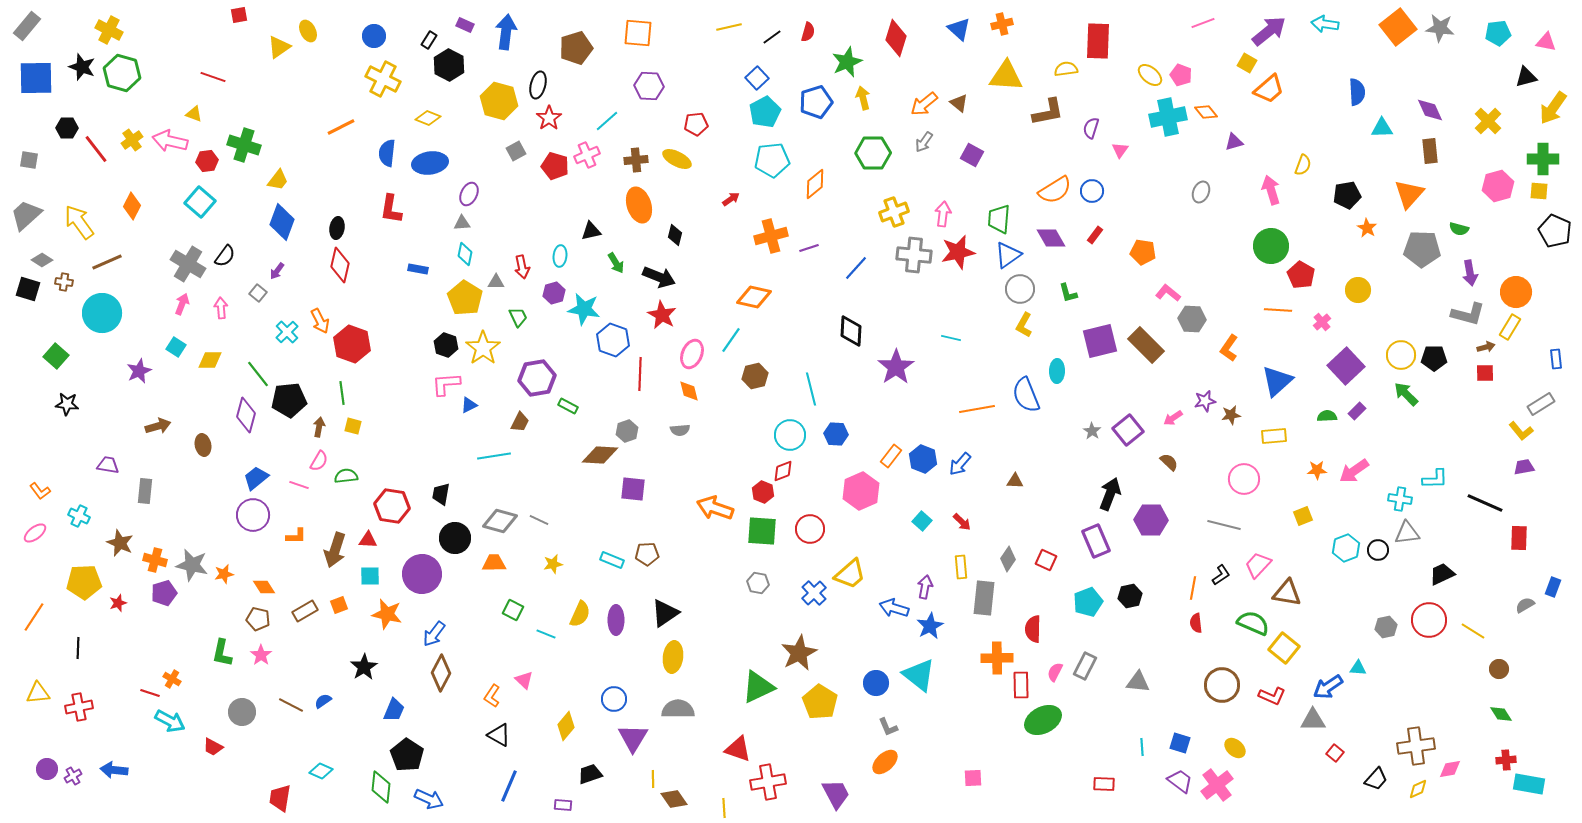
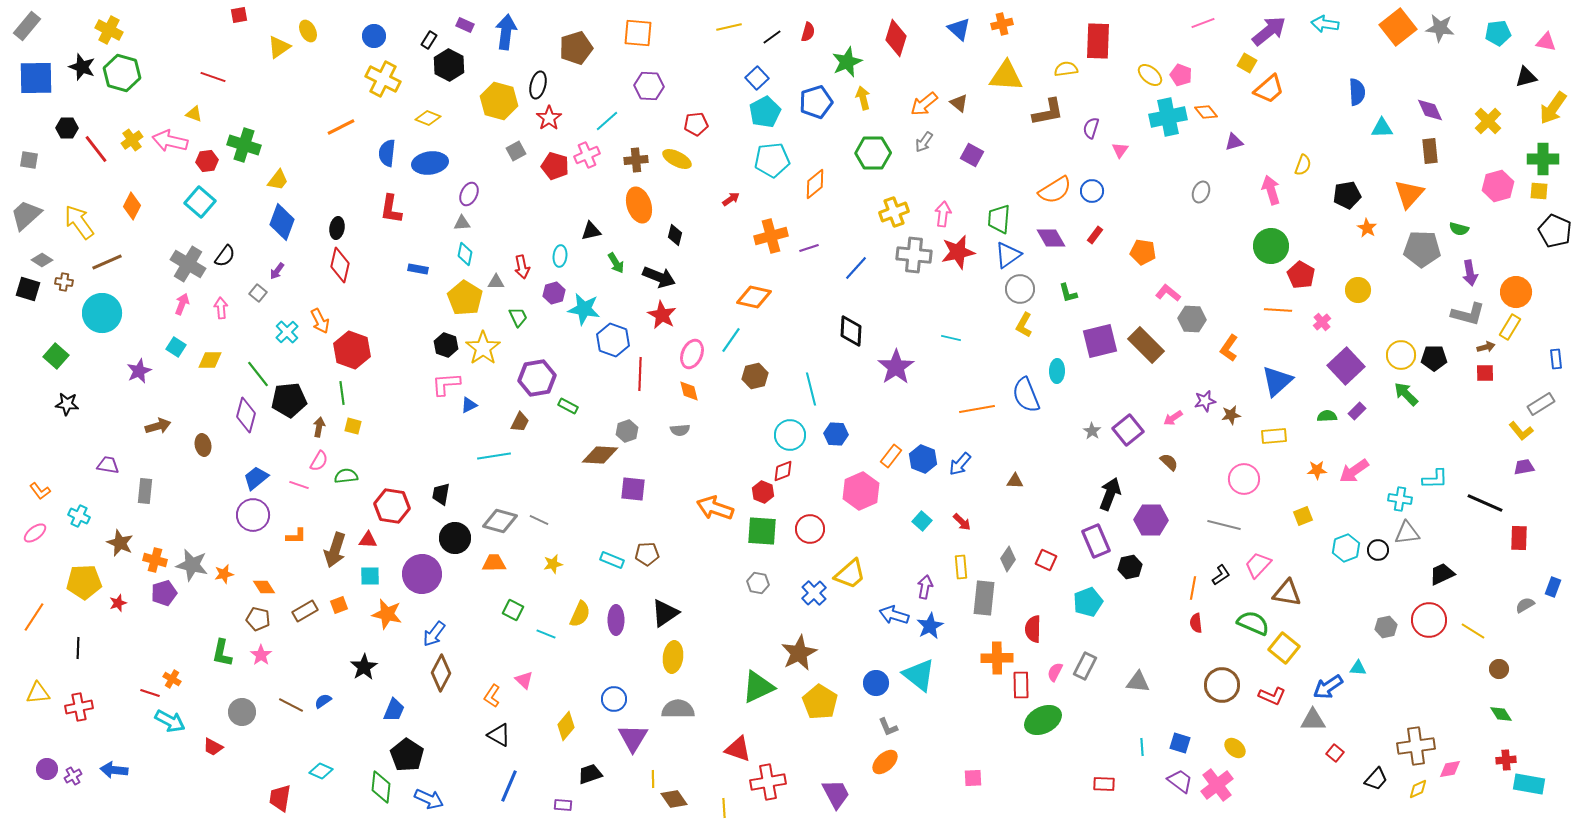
red hexagon at (352, 344): moved 6 px down
black hexagon at (1130, 596): moved 29 px up
blue arrow at (894, 608): moved 7 px down
